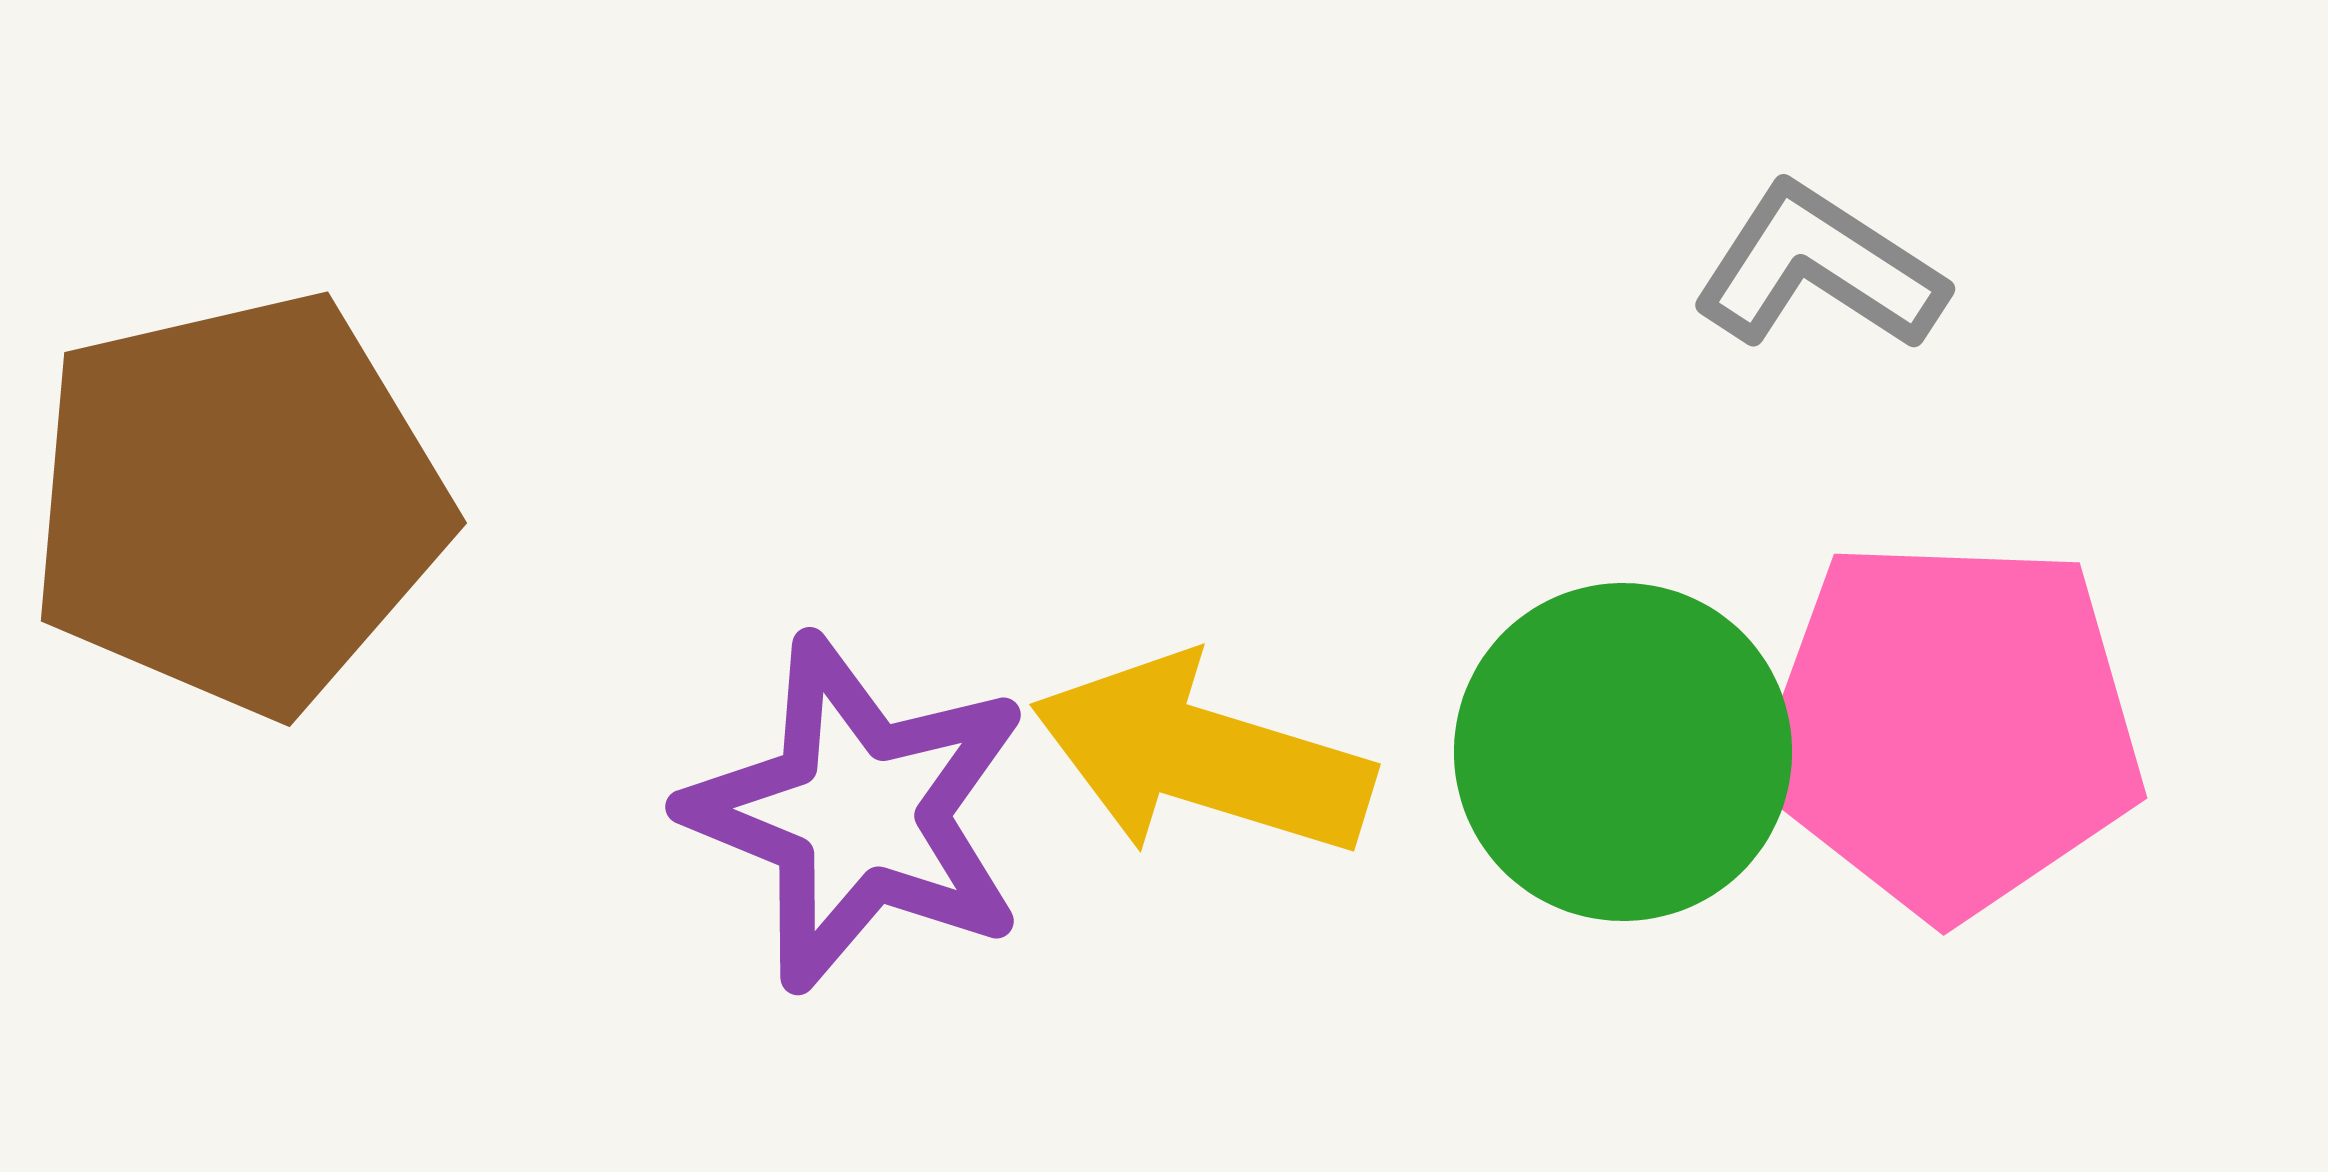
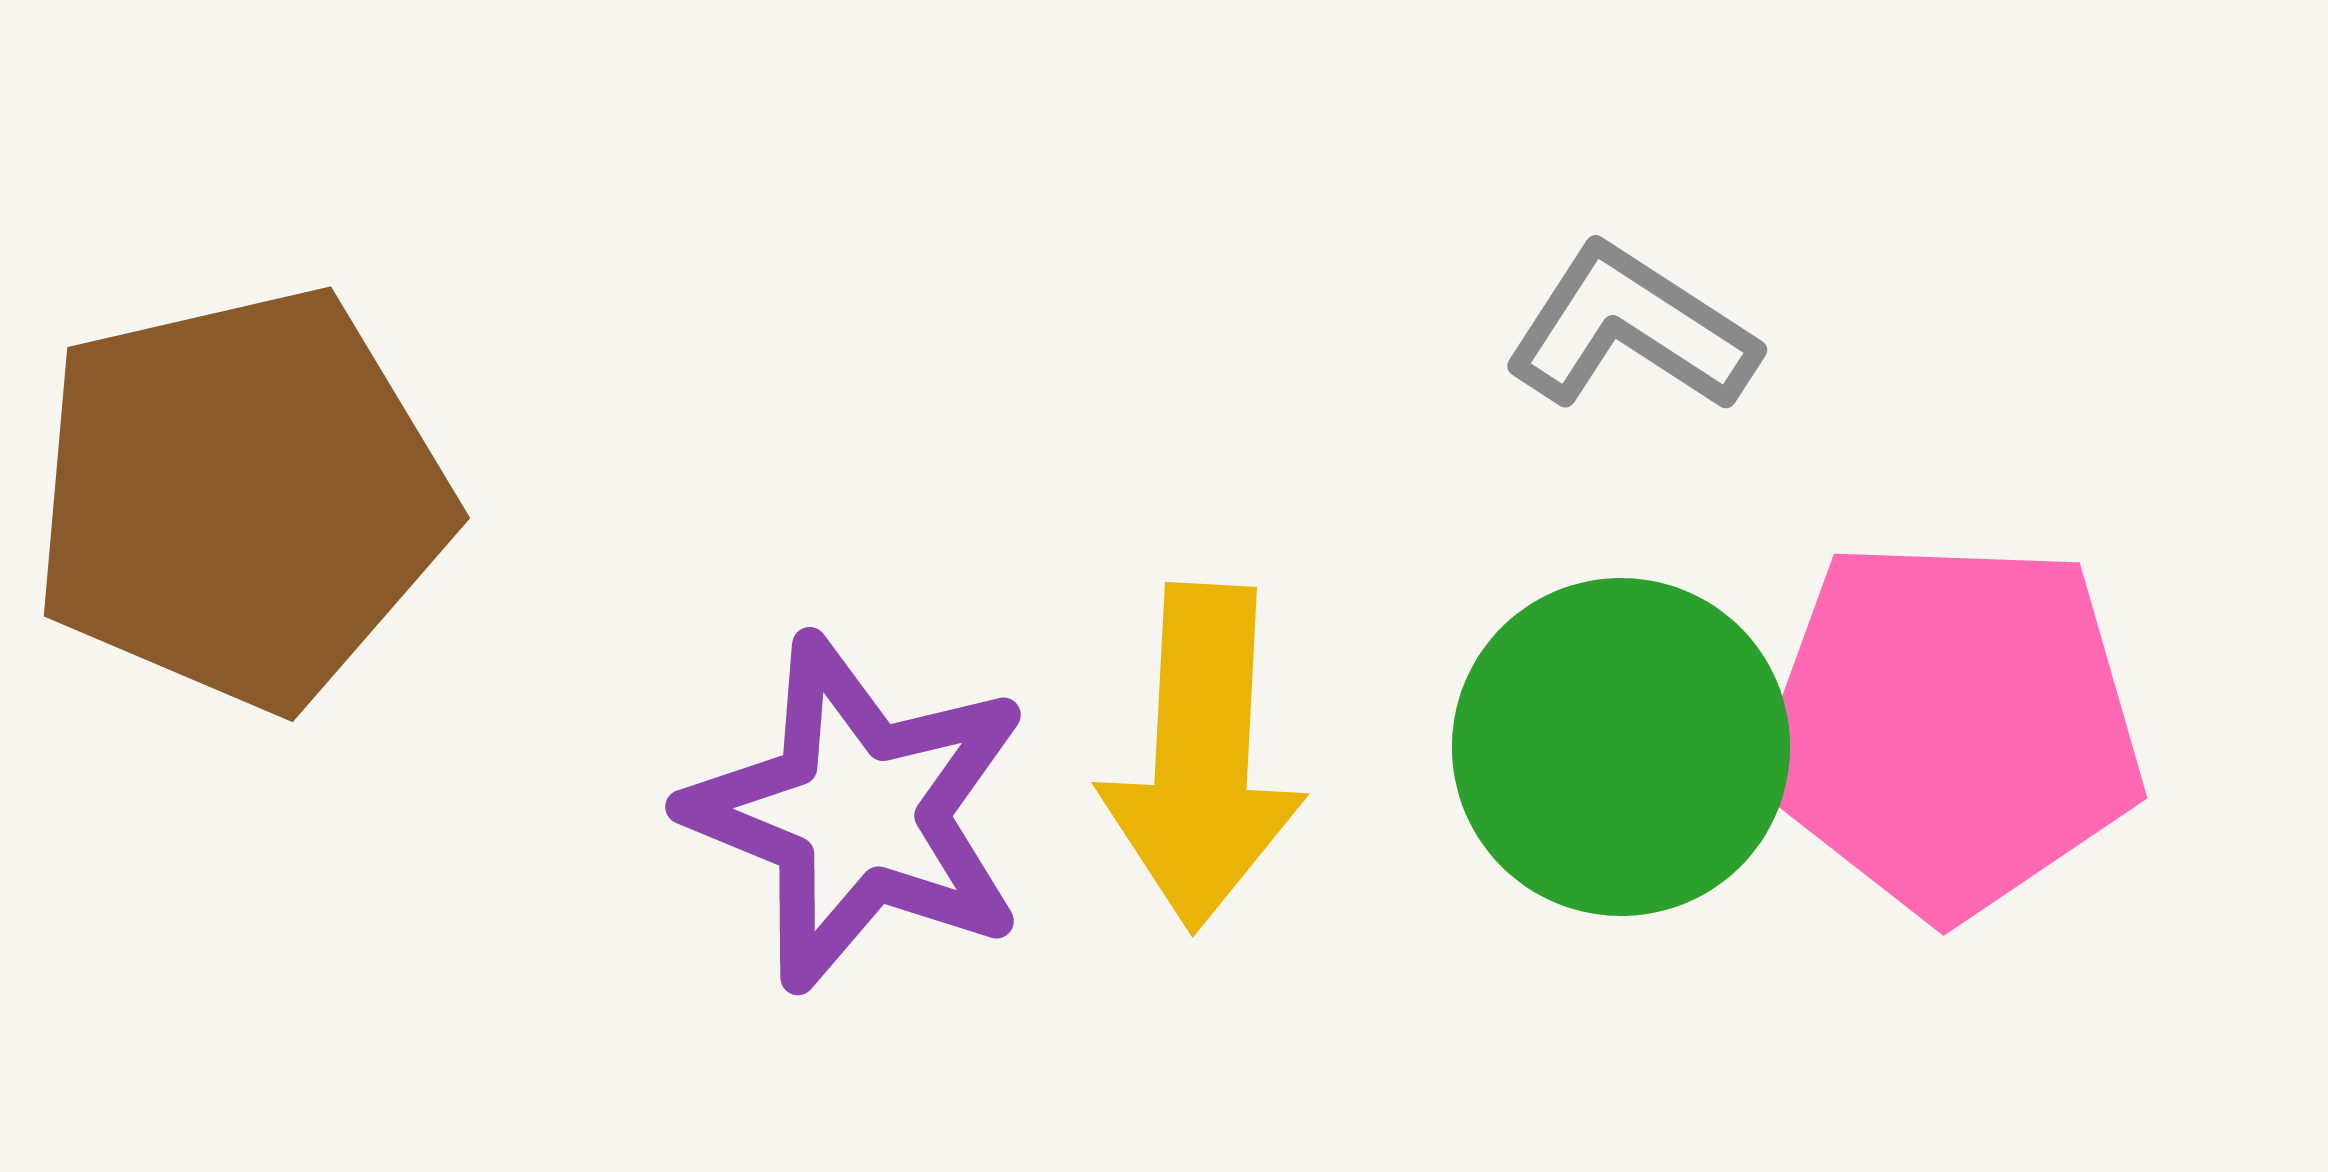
gray L-shape: moved 188 px left, 61 px down
brown pentagon: moved 3 px right, 5 px up
green circle: moved 2 px left, 5 px up
yellow arrow: rotated 104 degrees counterclockwise
